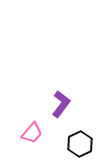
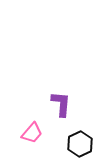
purple L-shape: rotated 32 degrees counterclockwise
